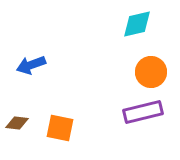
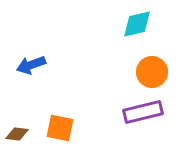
orange circle: moved 1 px right
brown diamond: moved 11 px down
